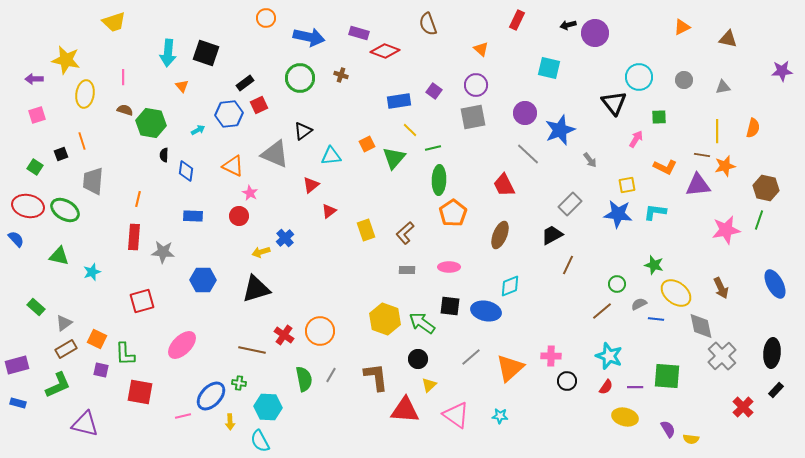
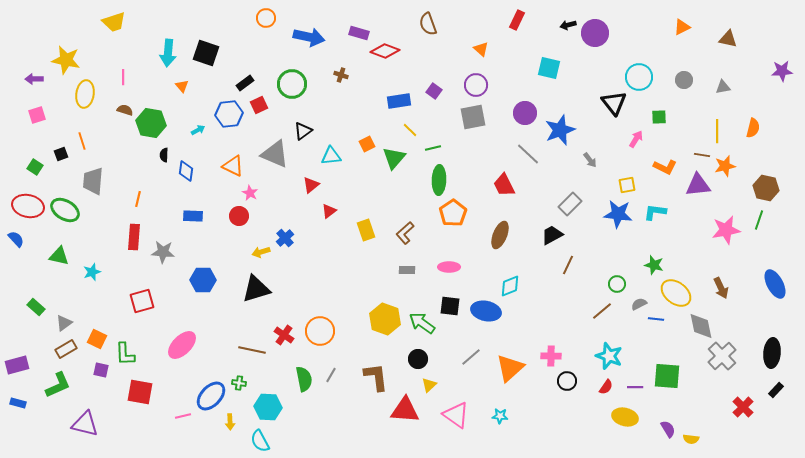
green circle at (300, 78): moved 8 px left, 6 px down
